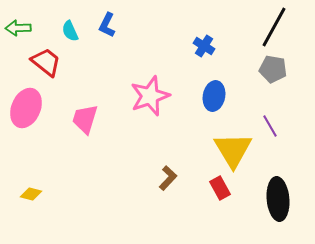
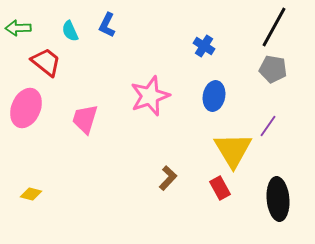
purple line: moved 2 px left; rotated 65 degrees clockwise
